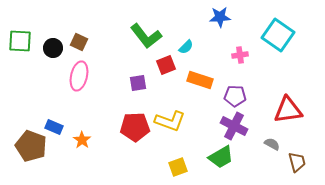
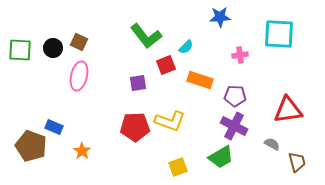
cyan square: moved 1 px right, 1 px up; rotated 32 degrees counterclockwise
green square: moved 9 px down
orange star: moved 11 px down
